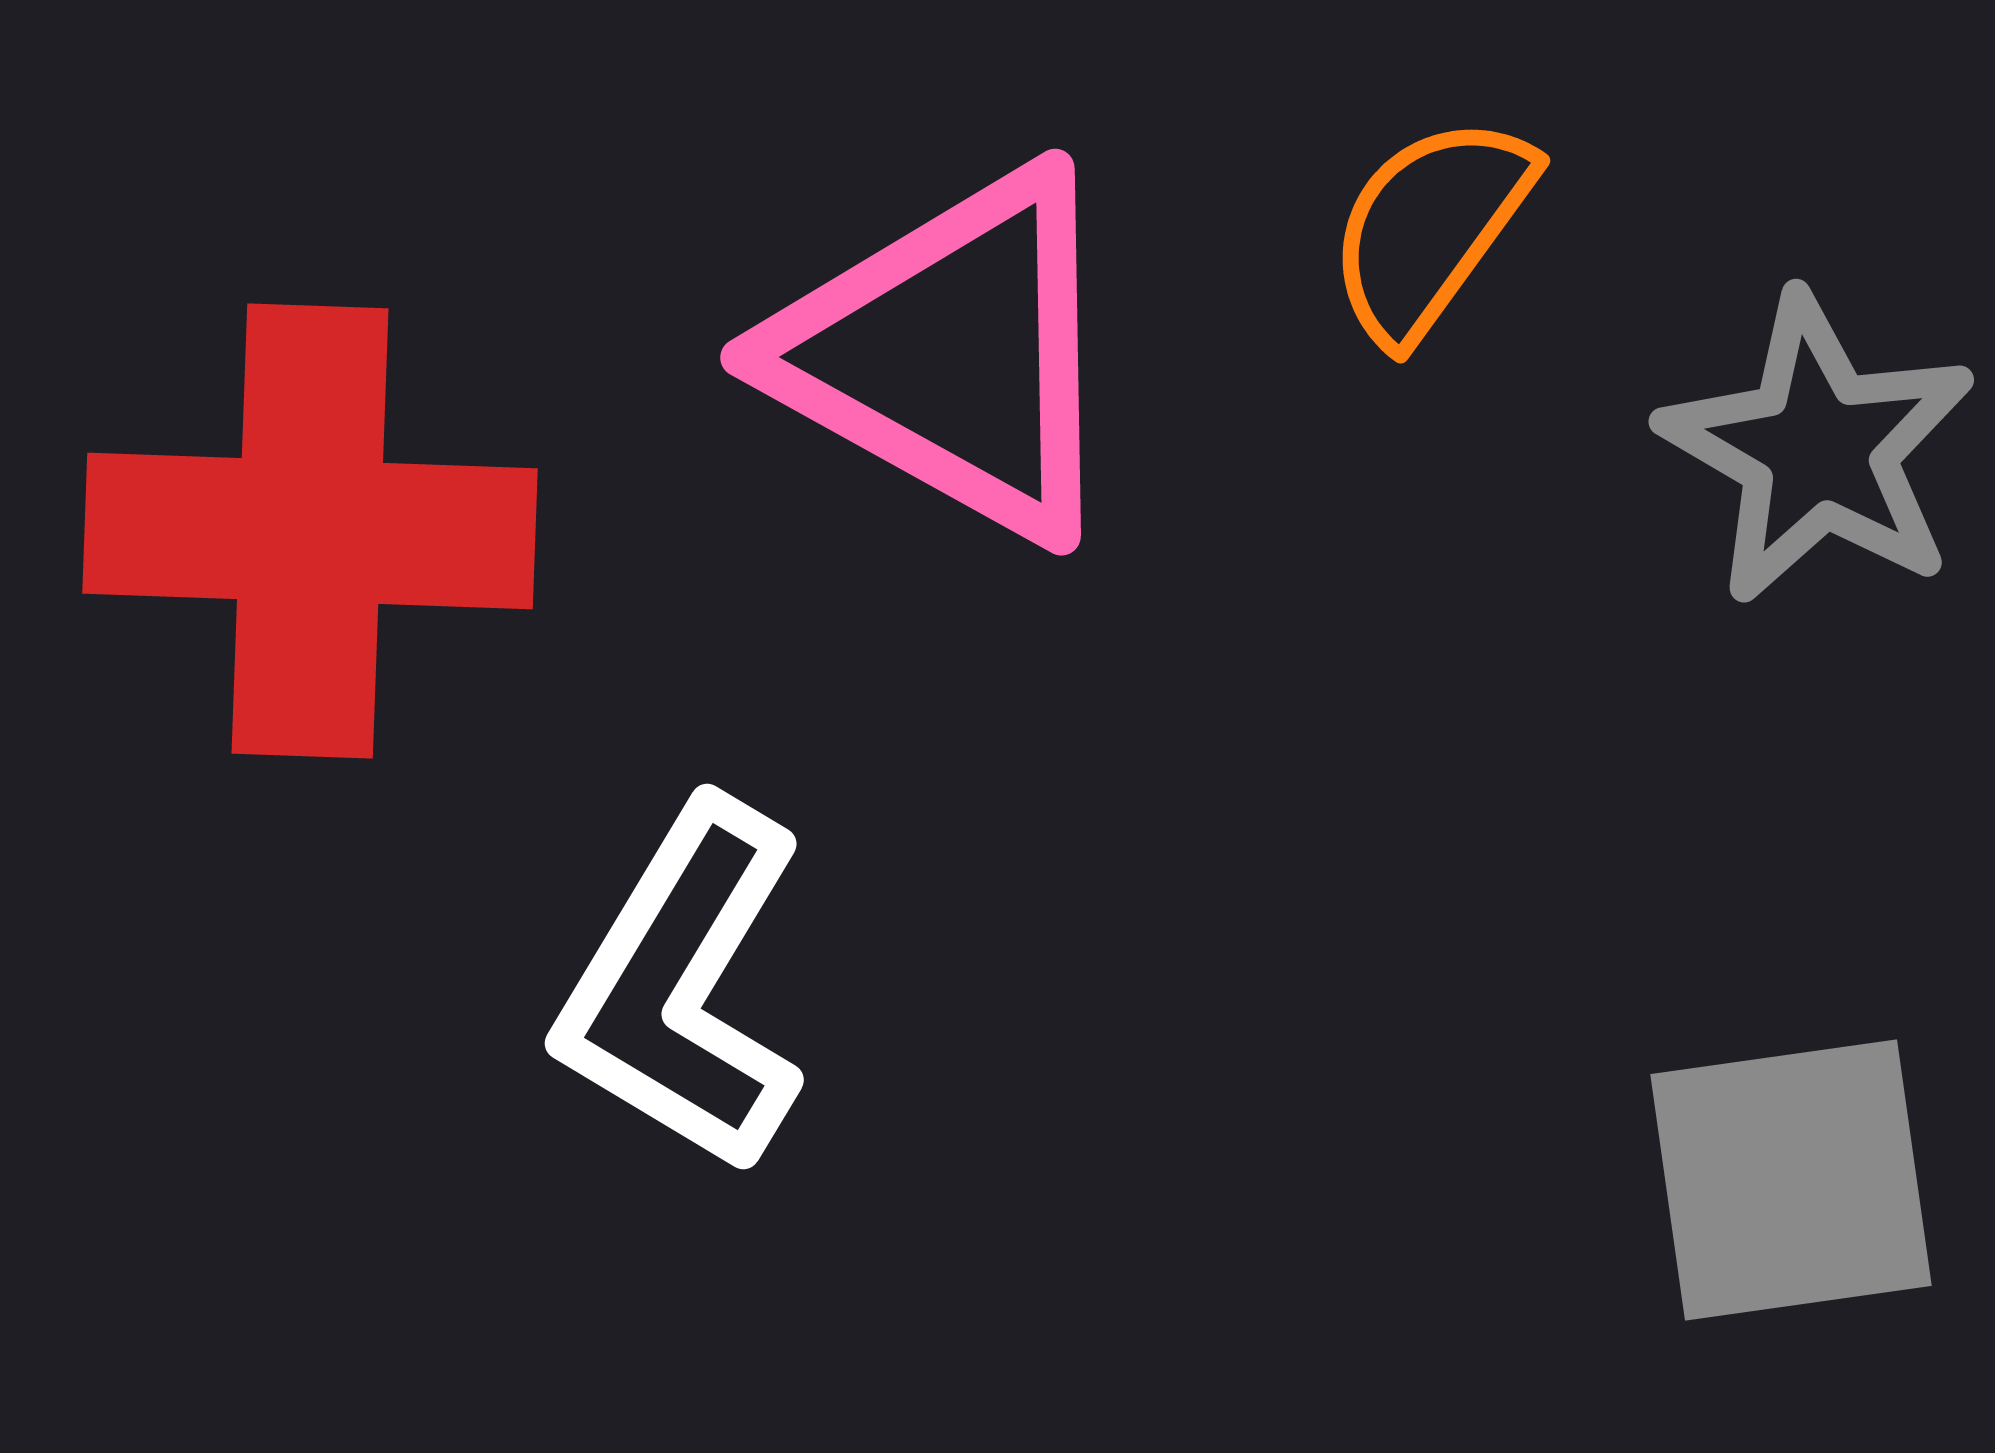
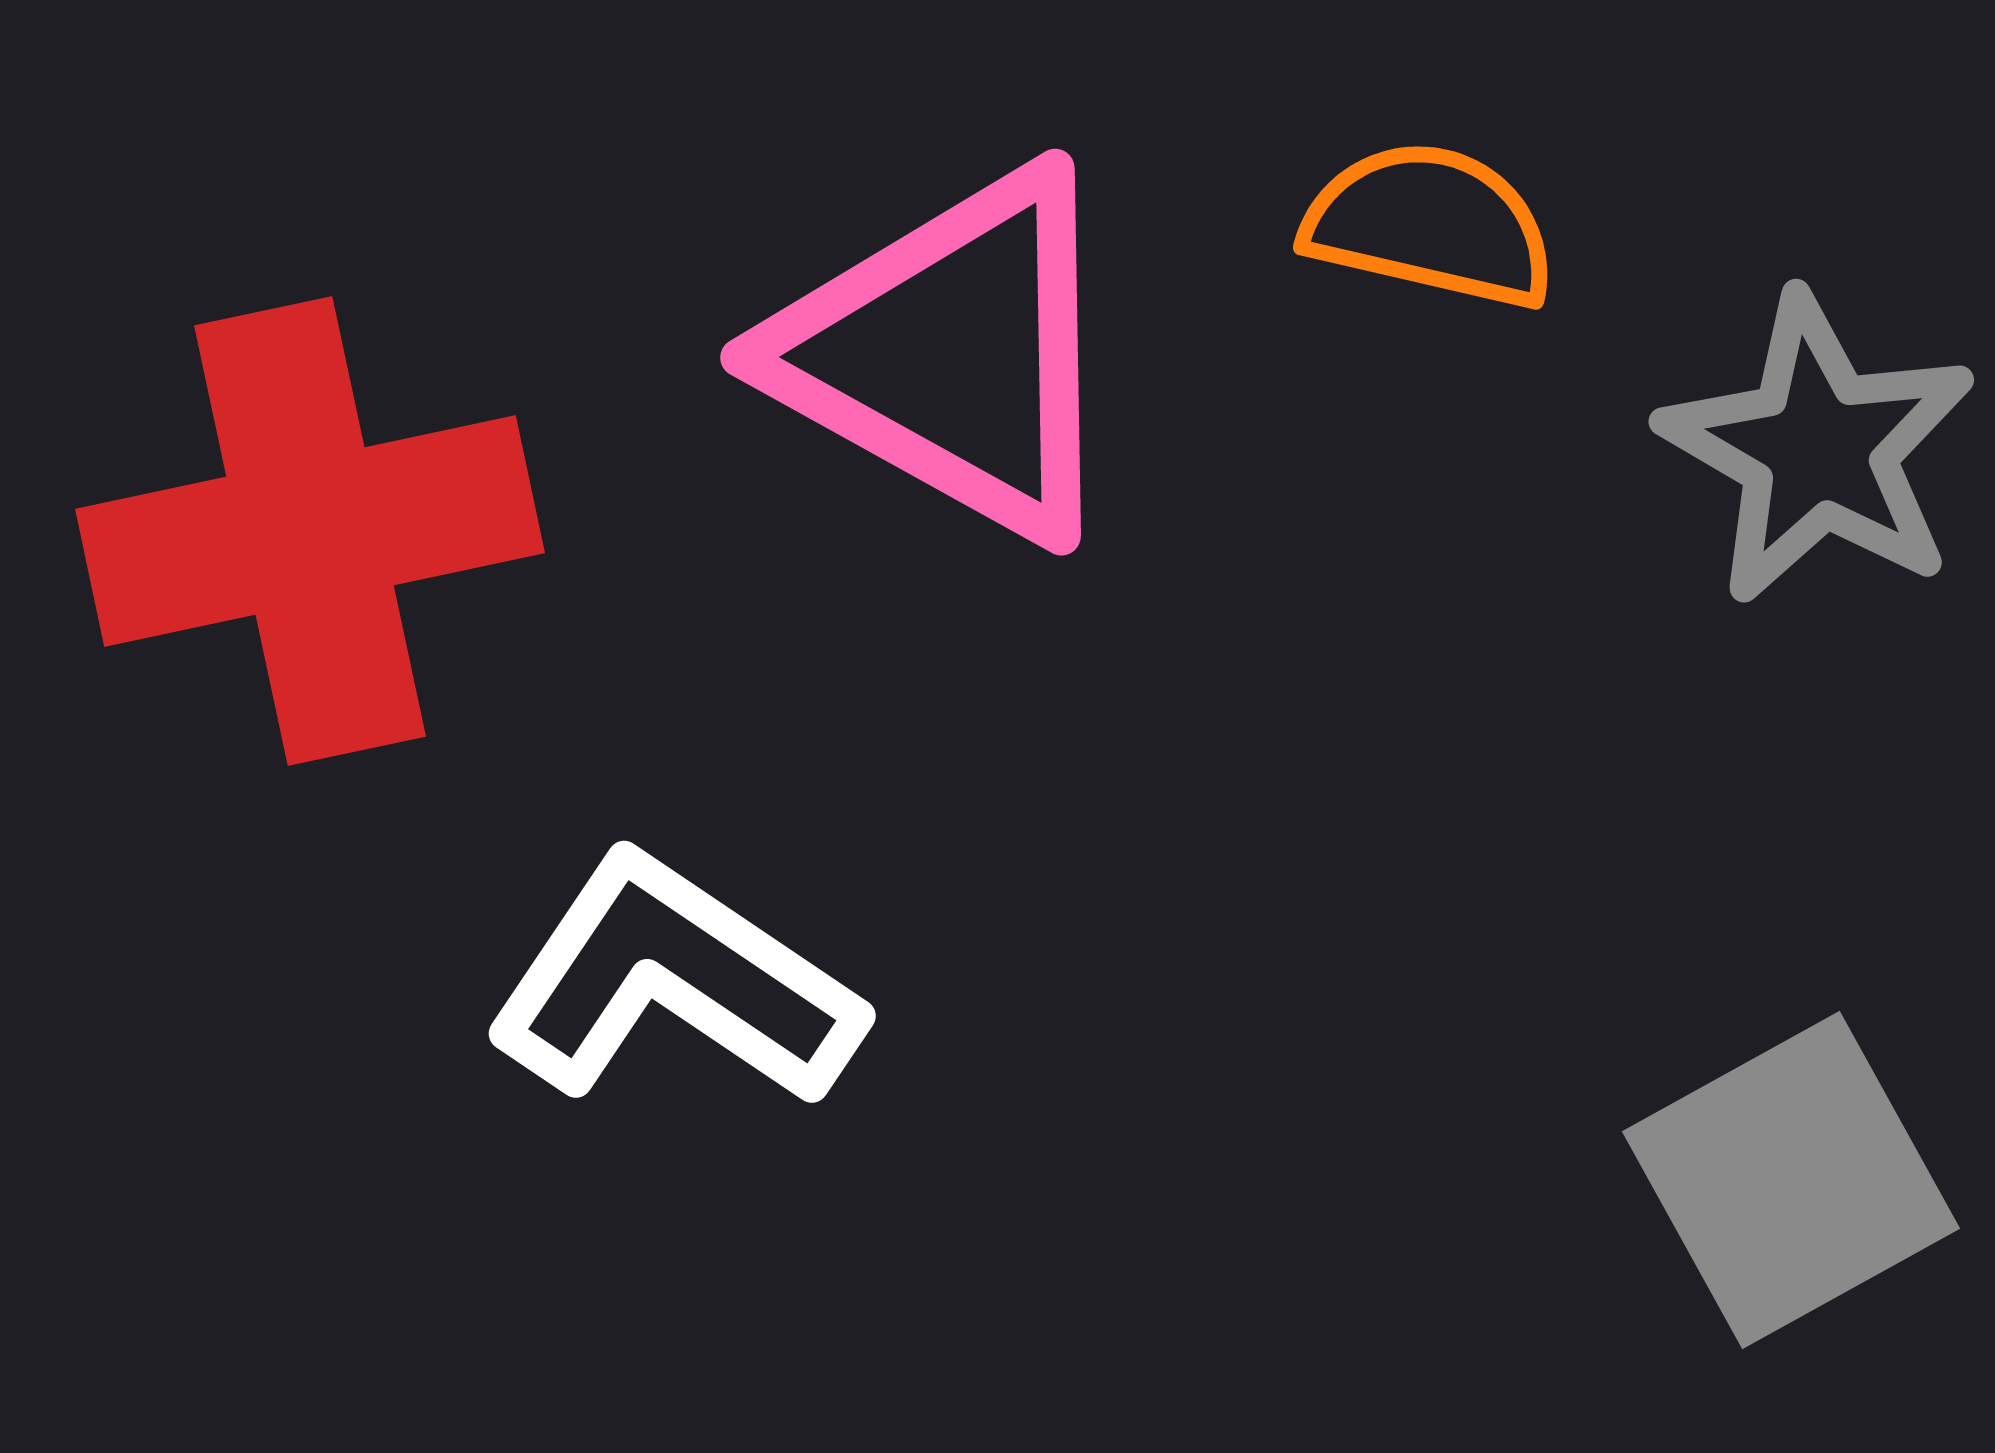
orange semicircle: moved 3 px up; rotated 67 degrees clockwise
red cross: rotated 14 degrees counterclockwise
white L-shape: moved 9 px left, 5 px up; rotated 93 degrees clockwise
gray square: rotated 21 degrees counterclockwise
